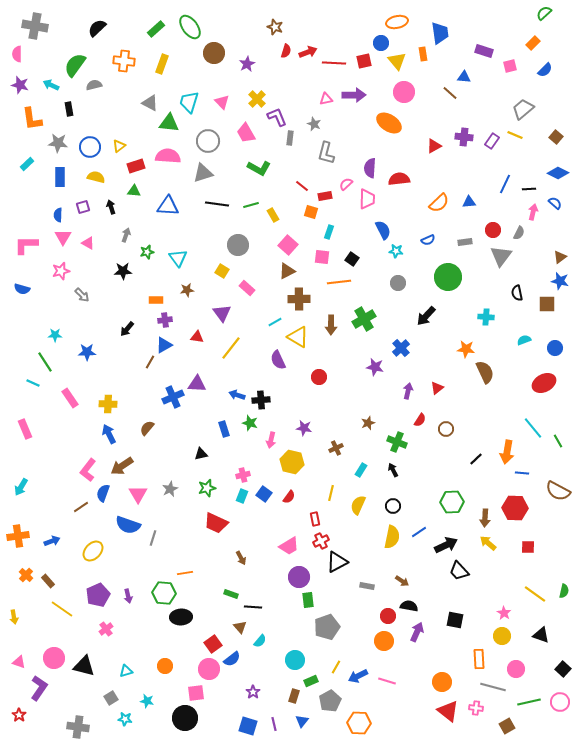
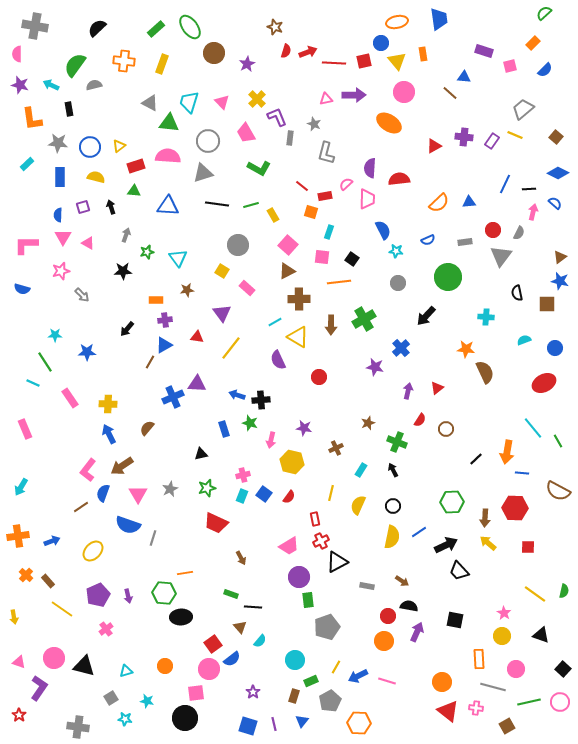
blue trapezoid at (440, 33): moved 1 px left, 14 px up
